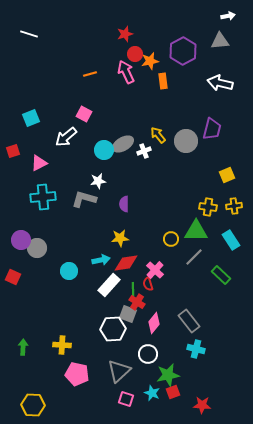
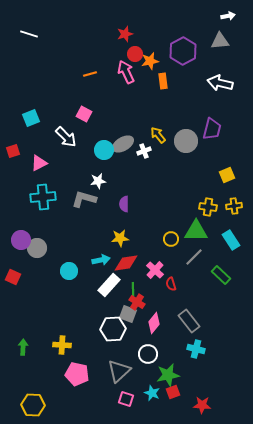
white arrow at (66, 137): rotated 95 degrees counterclockwise
red semicircle at (148, 284): moved 23 px right
